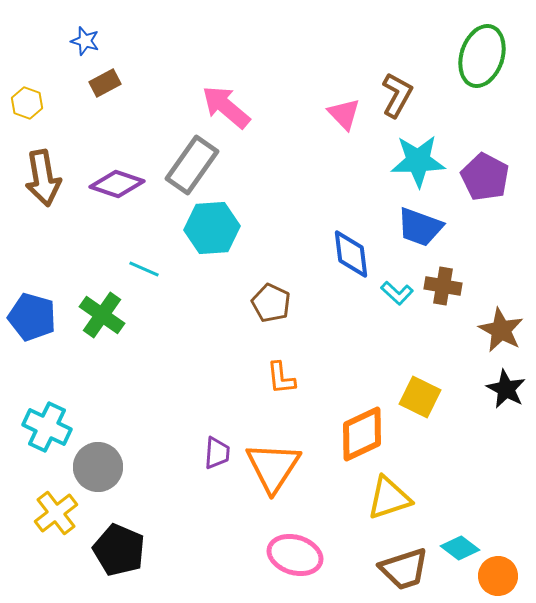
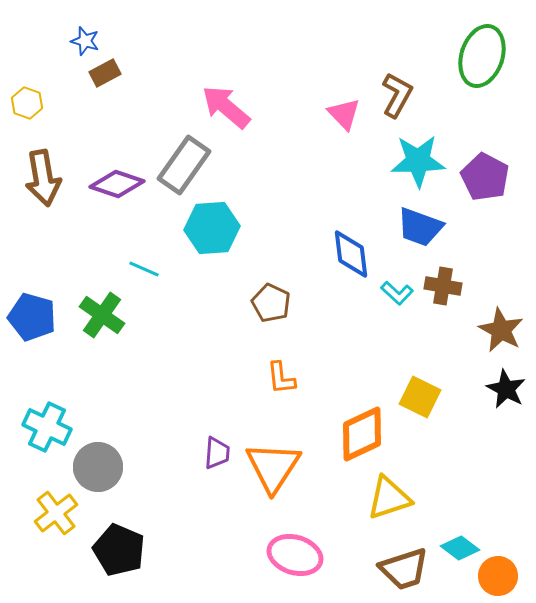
brown rectangle: moved 10 px up
gray rectangle: moved 8 px left
